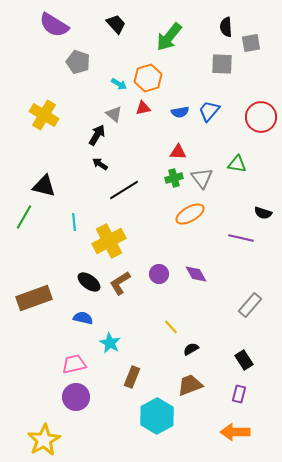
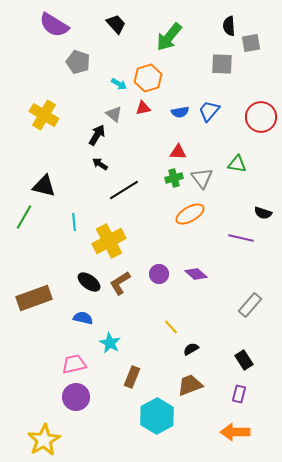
black semicircle at (226, 27): moved 3 px right, 1 px up
purple diamond at (196, 274): rotated 20 degrees counterclockwise
